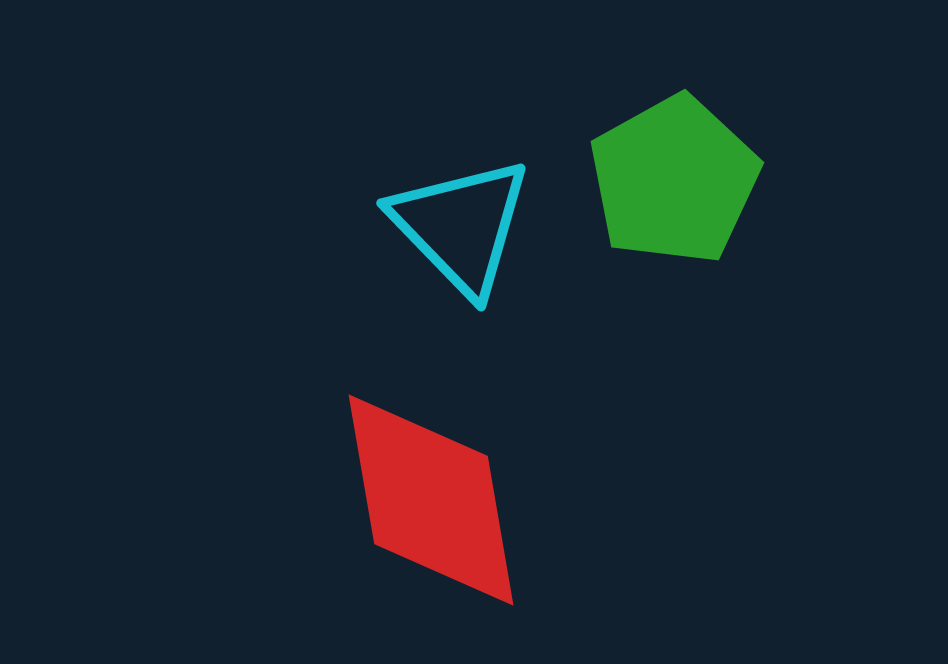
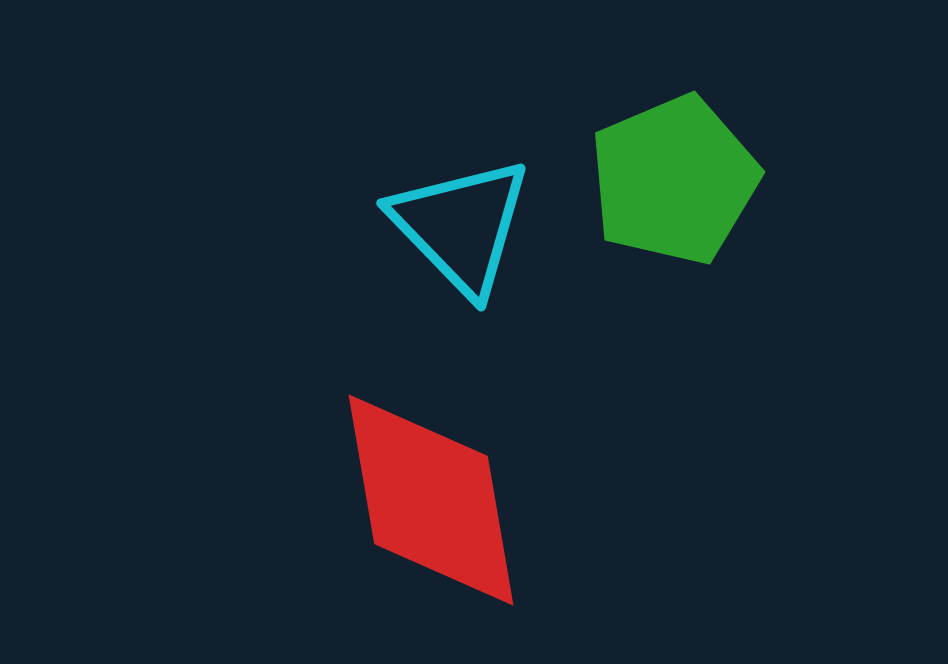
green pentagon: rotated 6 degrees clockwise
